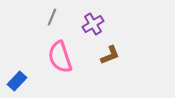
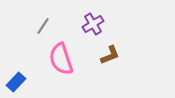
gray line: moved 9 px left, 9 px down; rotated 12 degrees clockwise
pink semicircle: moved 1 px right, 2 px down
blue rectangle: moved 1 px left, 1 px down
